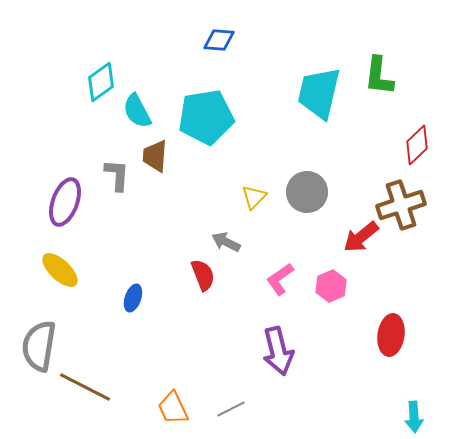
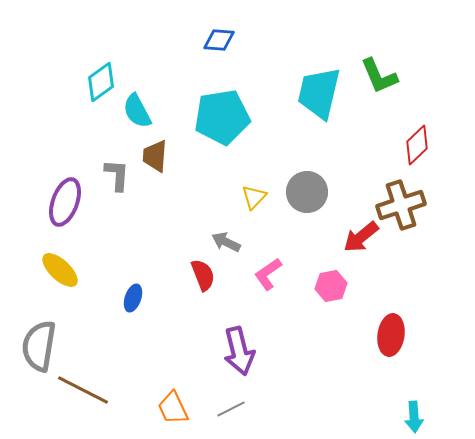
green L-shape: rotated 30 degrees counterclockwise
cyan pentagon: moved 16 px right
pink L-shape: moved 12 px left, 5 px up
pink hexagon: rotated 12 degrees clockwise
purple arrow: moved 39 px left
brown line: moved 2 px left, 3 px down
